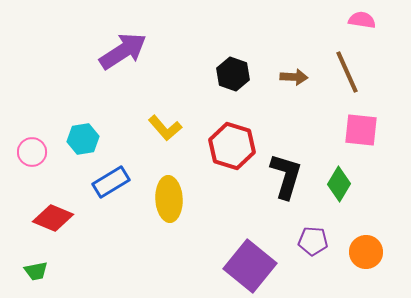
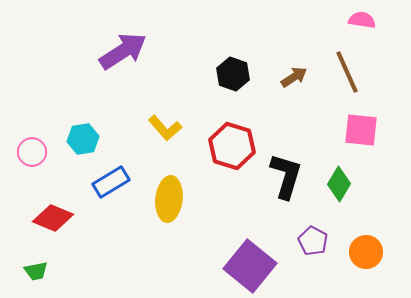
brown arrow: rotated 36 degrees counterclockwise
yellow ellipse: rotated 9 degrees clockwise
purple pentagon: rotated 24 degrees clockwise
